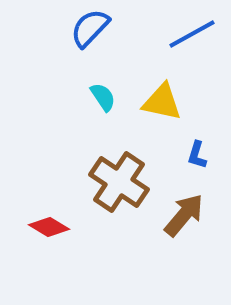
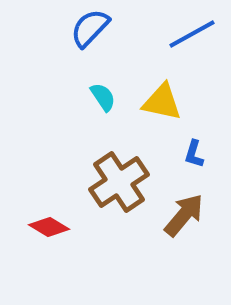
blue L-shape: moved 3 px left, 1 px up
brown cross: rotated 22 degrees clockwise
